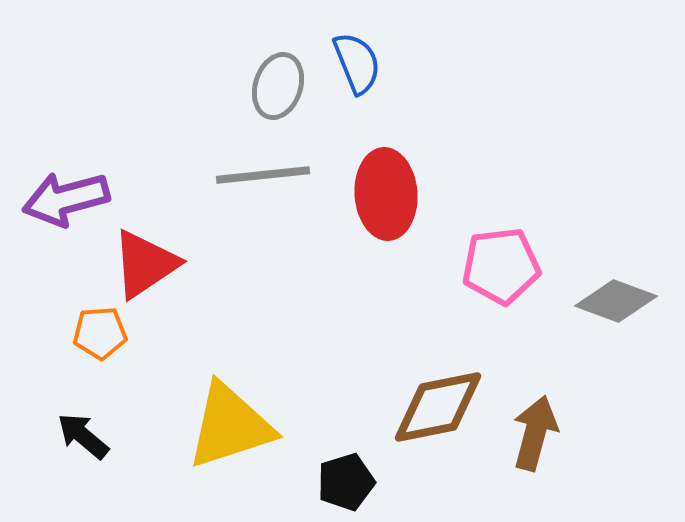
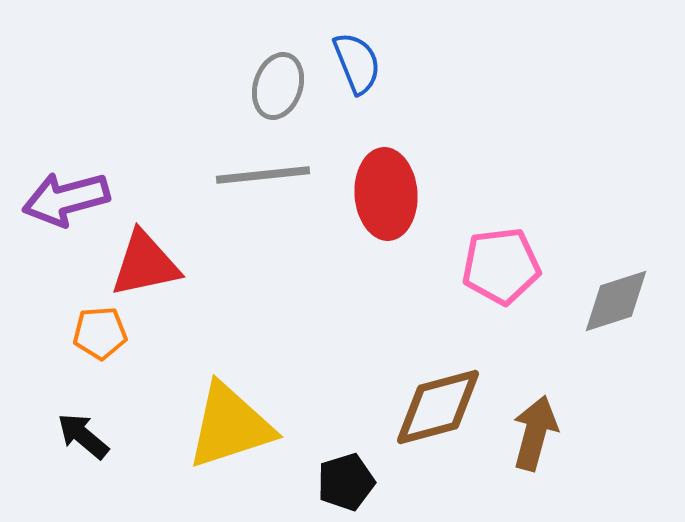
red triangle: rotated 22 degrees clockwise
gray diamond: rotated 38 degrees counterclockwise
brown diamond: rotated 4 degrees counterclockwise
